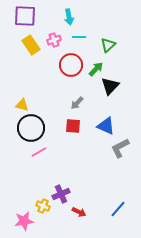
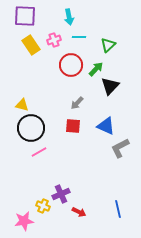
blue line: rotated 54 degrees counterclockwise
